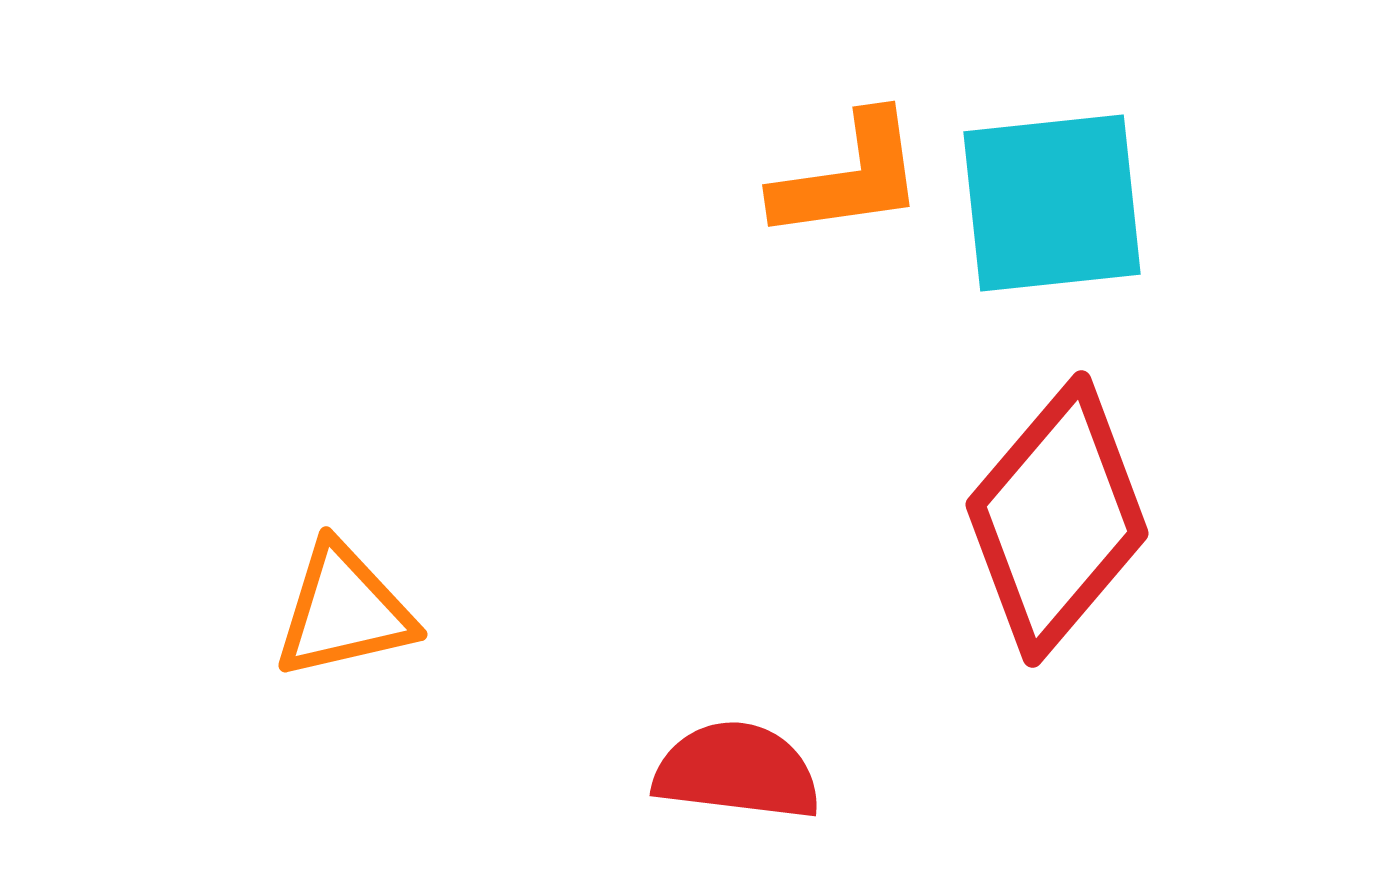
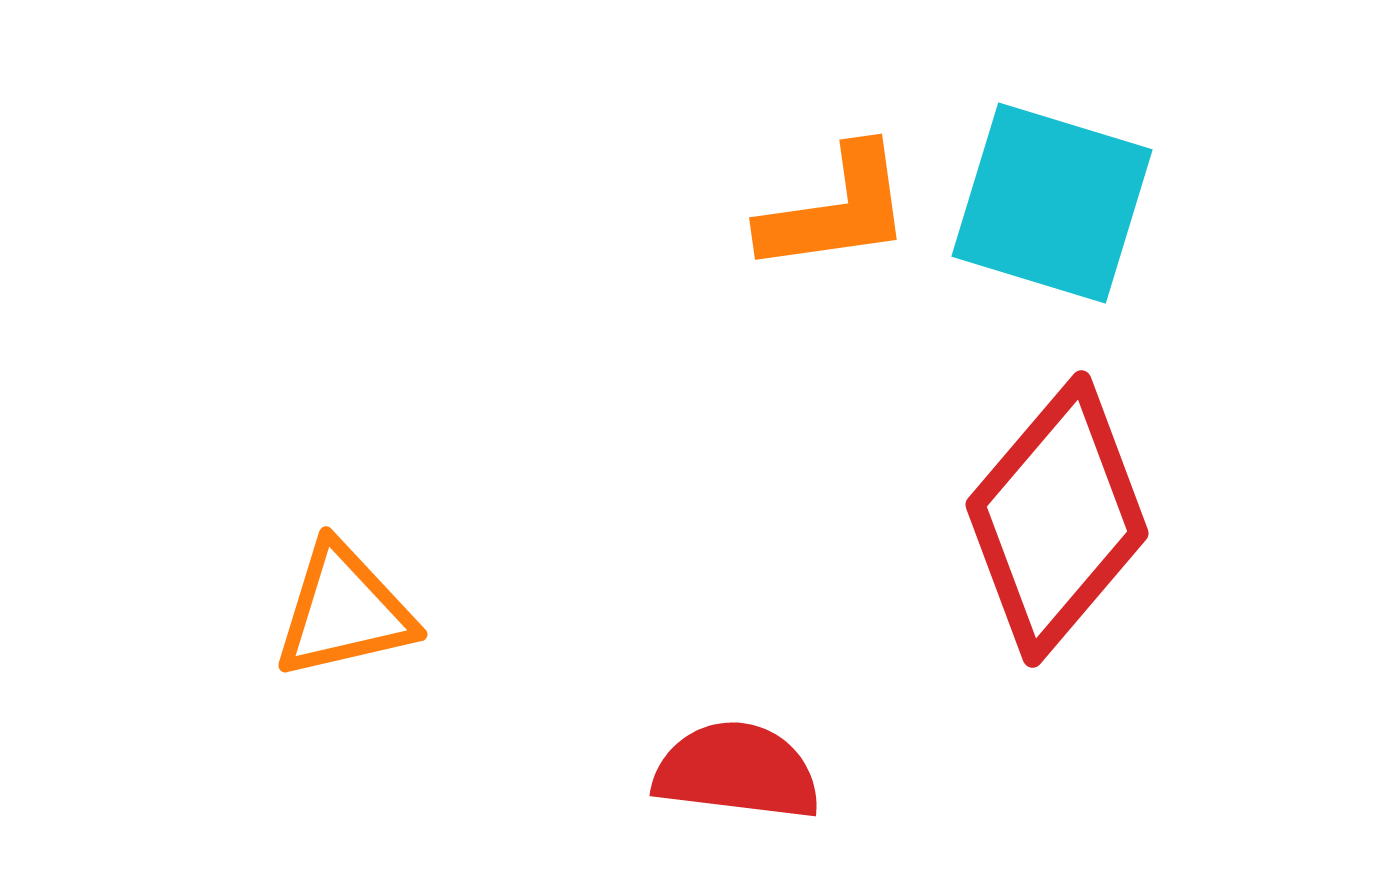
orange L-shape: moved 13 px left, 33 px down
cyan square: rotated 23 degrees clockwise
